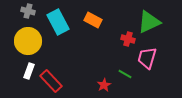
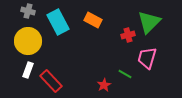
green triangle: rotated 20 degrees counterclockwise
red cross: moved 4 px up; rotated 32 degrees counterclockwise
white rectangle: moved 1 px left, 1 px up
